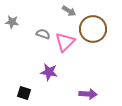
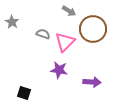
gray star: rotated 24 degrees clockwise
purple star: moved 10 px right, 2 px up
purple arrow: moved 4 px right, 12 px up
